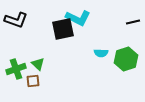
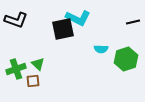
cyan semicircle: moved 4 px up
